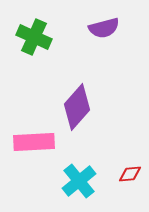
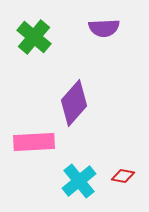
purple semicircle: rotated 12 degrees clockwise
green cross: rotated 16 degrees clockwise
purple diamond: moved 3 px left, 4 px up
red diamond: moved 7 px left, 2 px down; rotated 15 degrees clockwise
